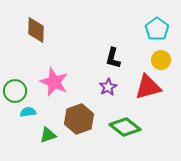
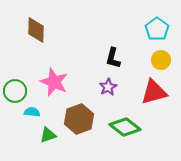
red triangle: moved 6 px right, 5 px down
cyan semicircle: moved 4 px right; rotated 14 degrees clockwise
